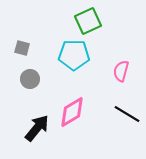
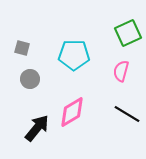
green square: moved 40 px right, 12 px down
